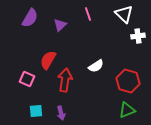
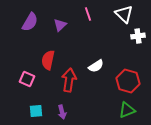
purple semicircle: moved 4 px down
red semicircle: rotated 18 degrees counterclockwise
red arrow: moved 4 px right
purple arrow: moved 1 px right, 1 px up
